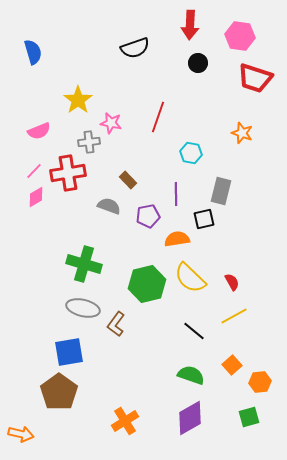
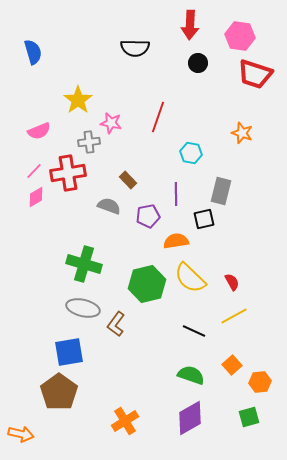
black semicircle: rotated 20 degrees clockwise
red trapezoid: moved 4 px up
orange semicircle: moved 1 px left, 2 px down
black line: rotated 15 degrees counterclockwise
